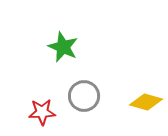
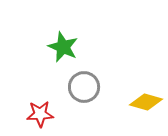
gray circle: moved 9 px up
red star: moved 2 px left, 2 px down
